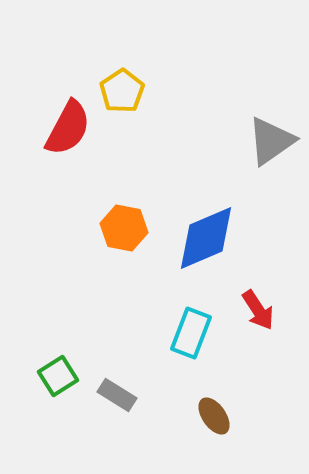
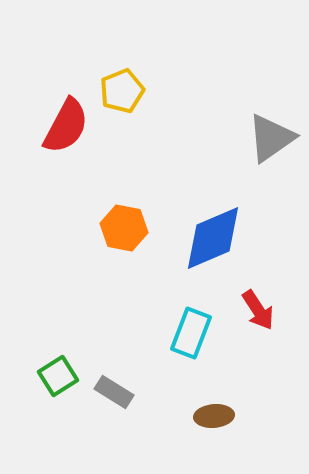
yellow pentagon: rotated 12 degrees clockwise
red semicircle: moved 2 px left, 2 px up
gray triangle: moved 3 px up
blue diamond: moved 7 px right
gray rectangle: moved 3 px left, 3 px up
brown ellipse: rotated 60 degrees counterclockwise
